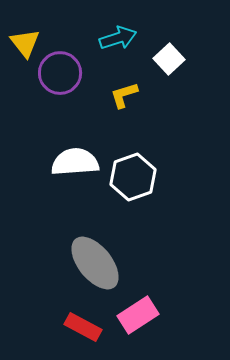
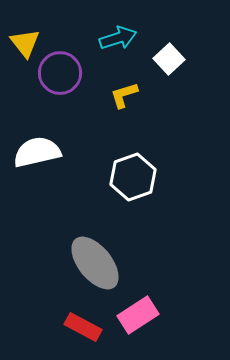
white semicircle: moved 38 px left, 10 px up; rotated 9 degrees counterclockwise
